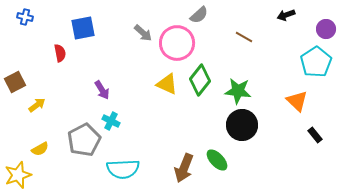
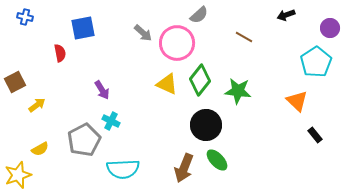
purple circle: moved 4 px right, 1 px up
black circle: moved 36 px left
